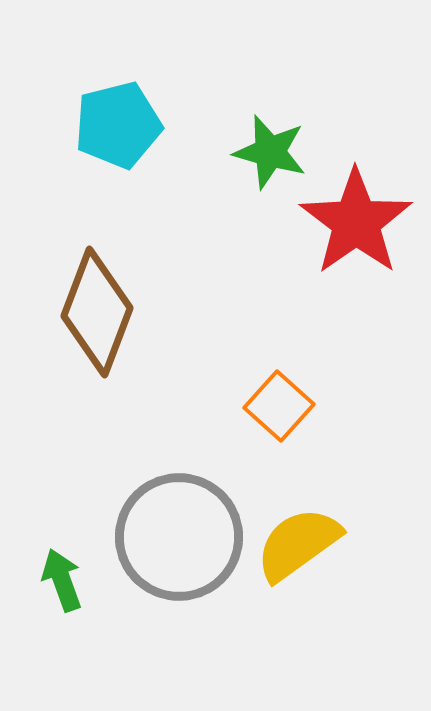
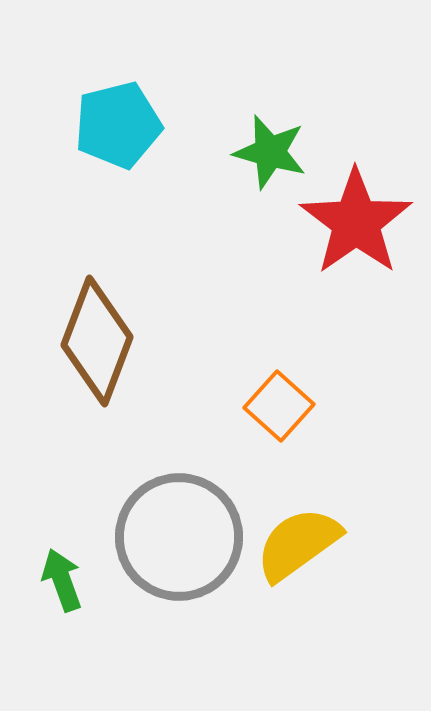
brown diamond: moved 29 px down
